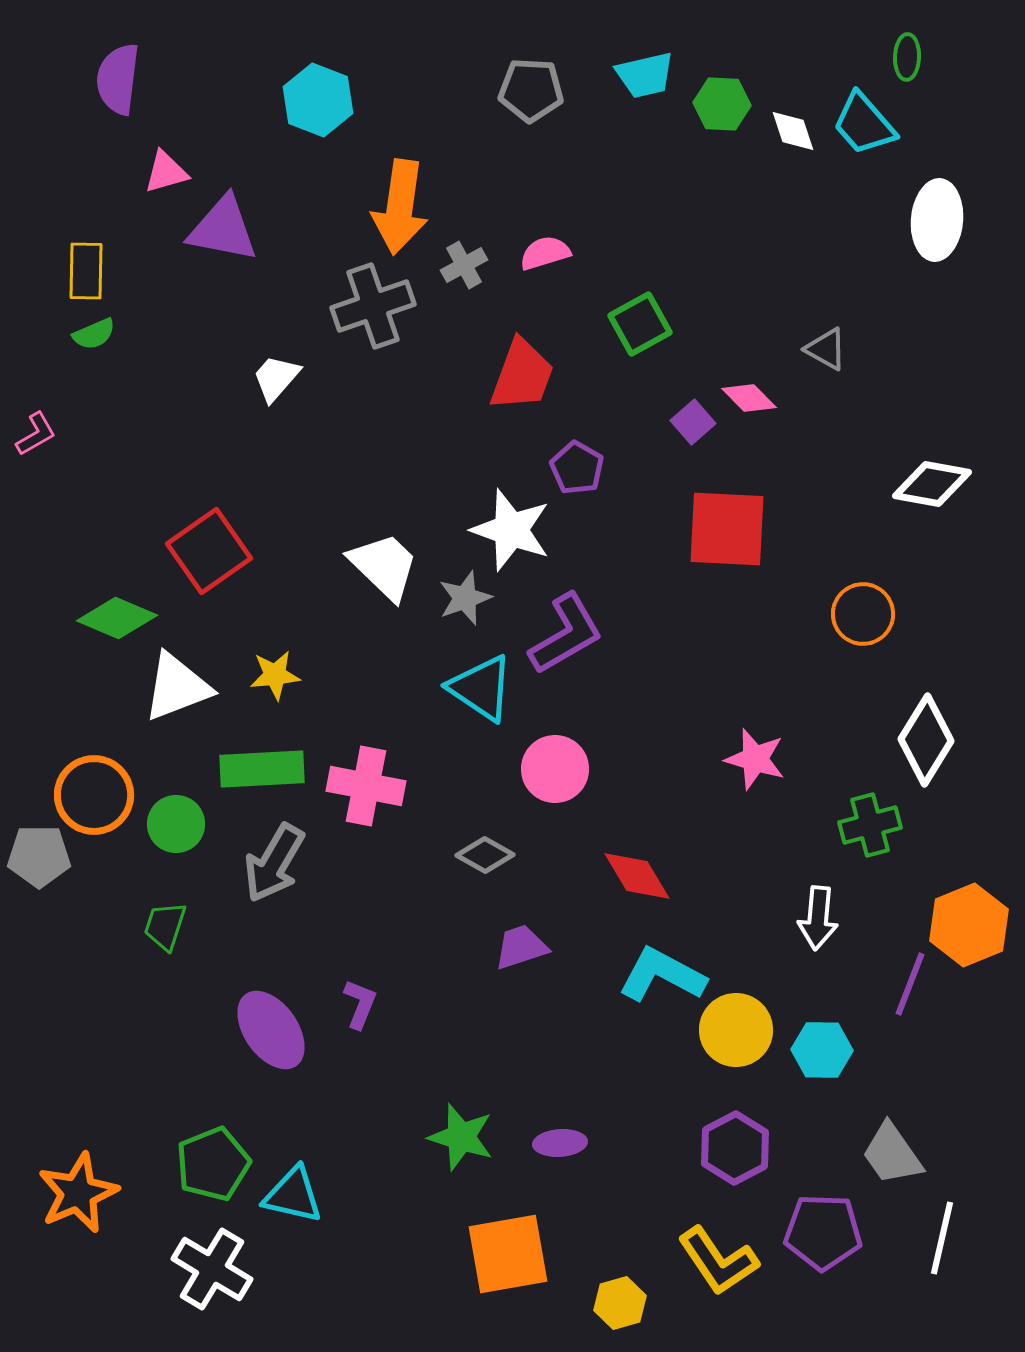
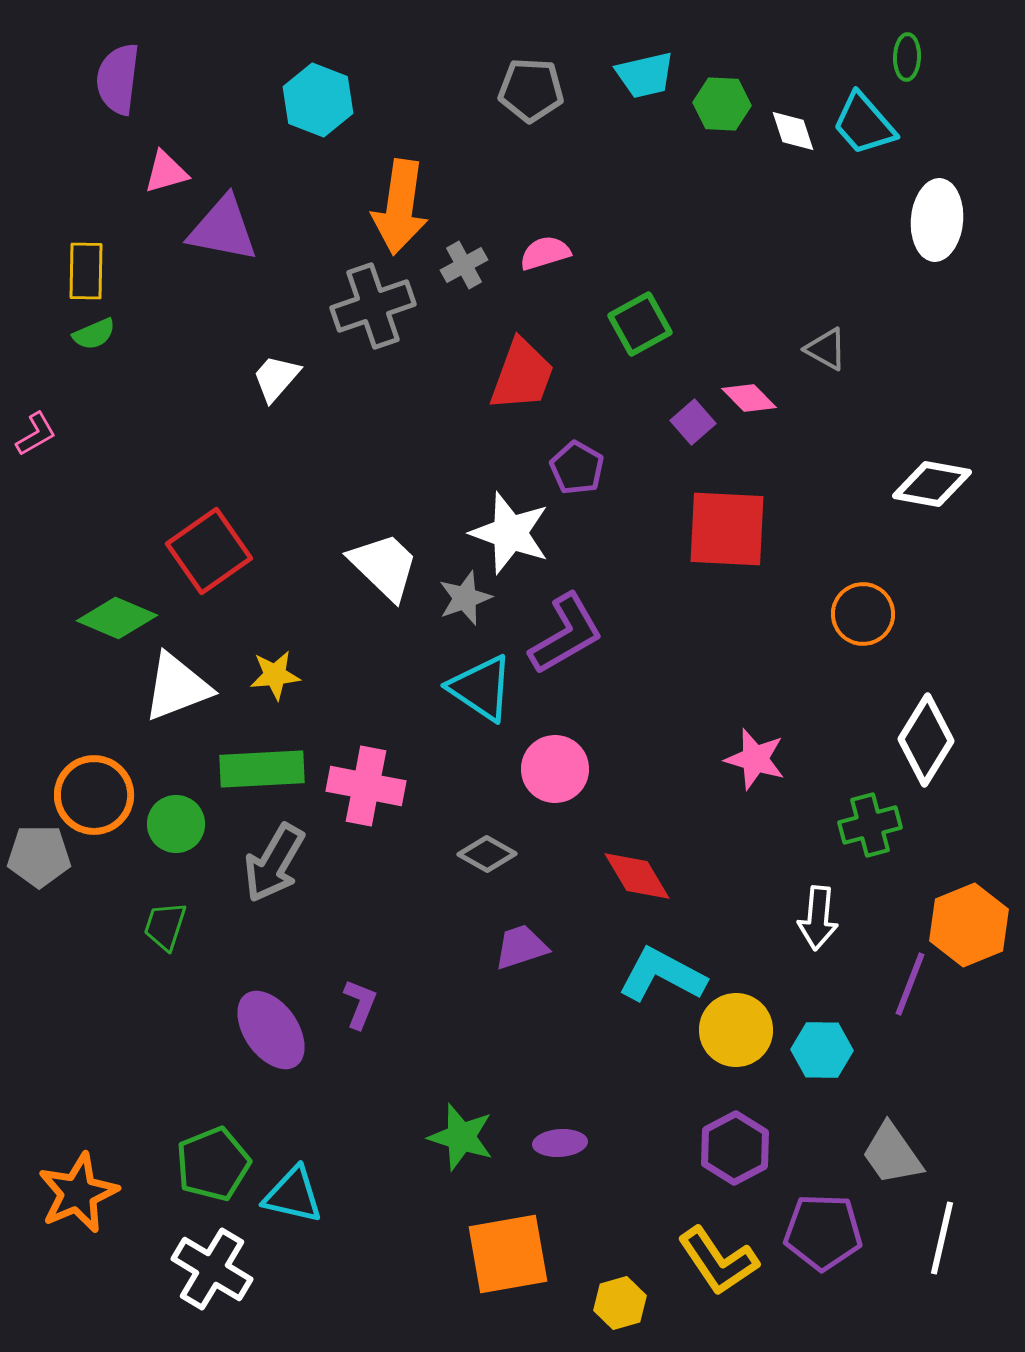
white star at (511, 530): moved 1 px left, 3 px down
gray diamond at (485, 855): moved 2 px right, 1 px up
